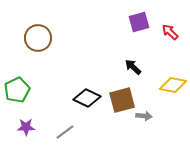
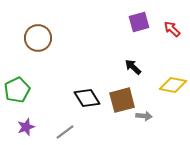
red arrow: moved 2 px right, 3 px up
black diamond: rotated 32 degrees clockwise
purple star: rotated 18 degrees counterclockwise
